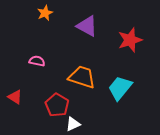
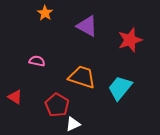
orange star: rotated 14 degrees counterclockwise
